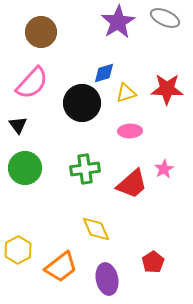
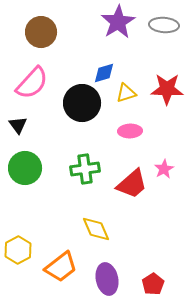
gray ellipse: moved 1 px left, 7 px down; rotated 20 degrees counterclockwise
red pentagon: moved 22 px down
